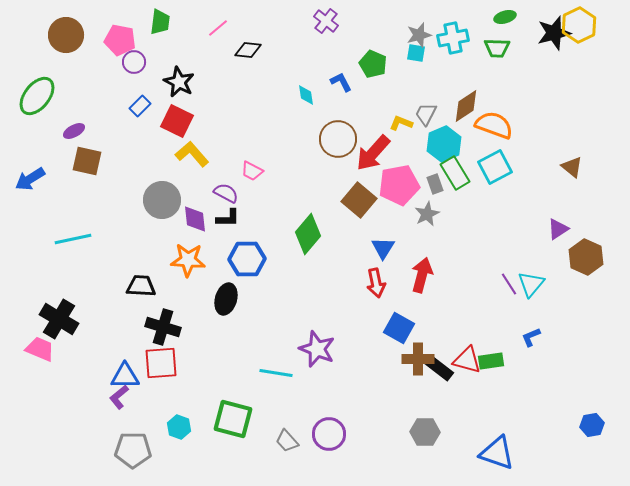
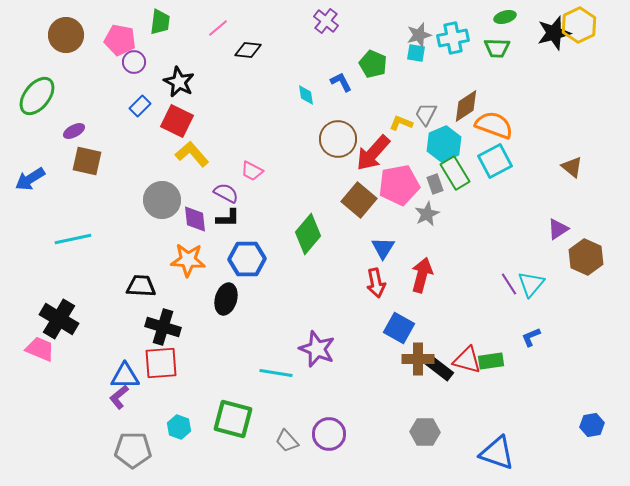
cyan square at (495, 167): moved 6 px up
